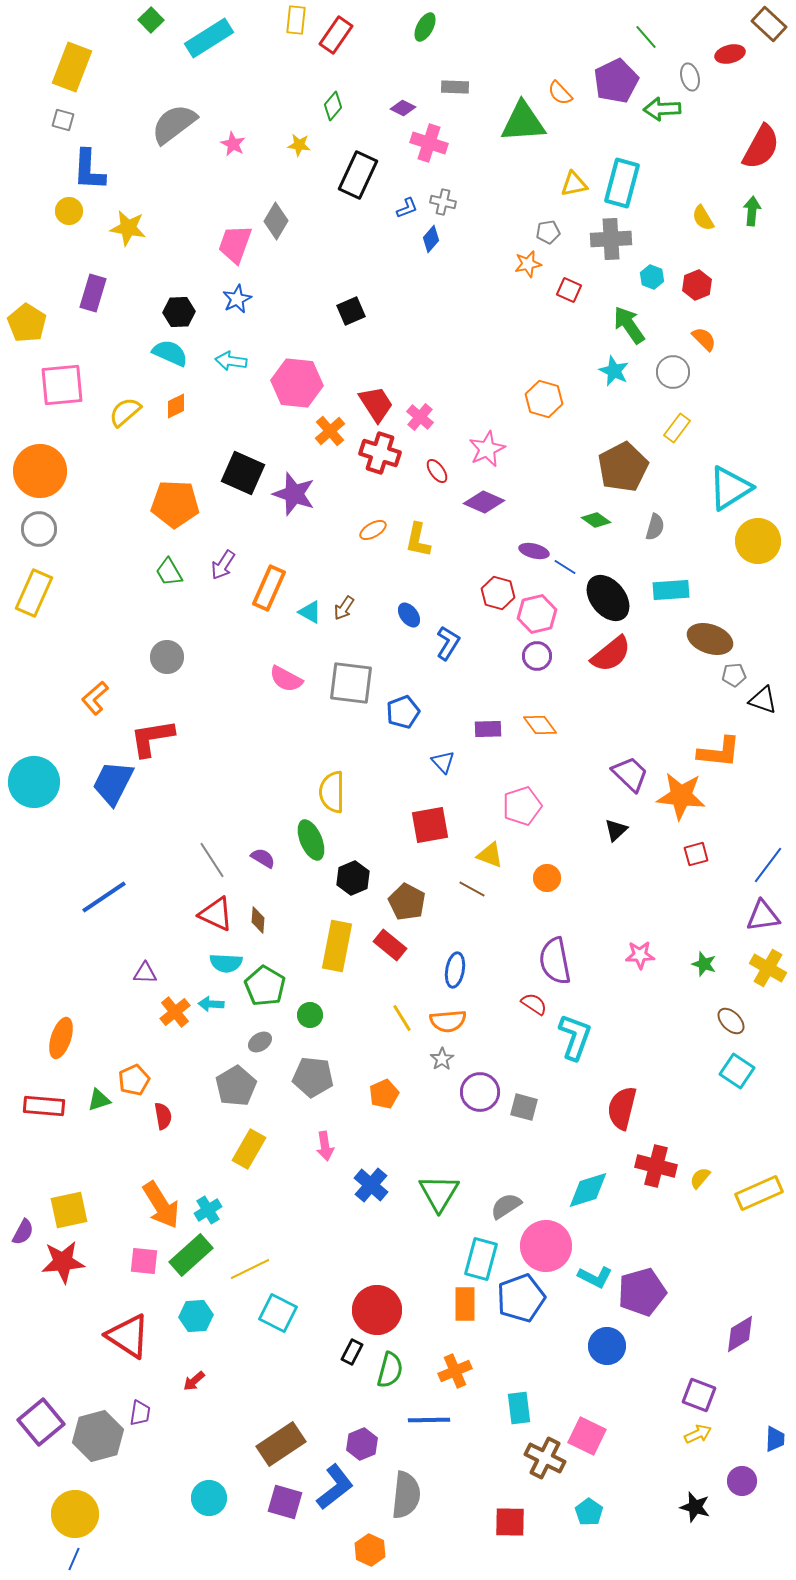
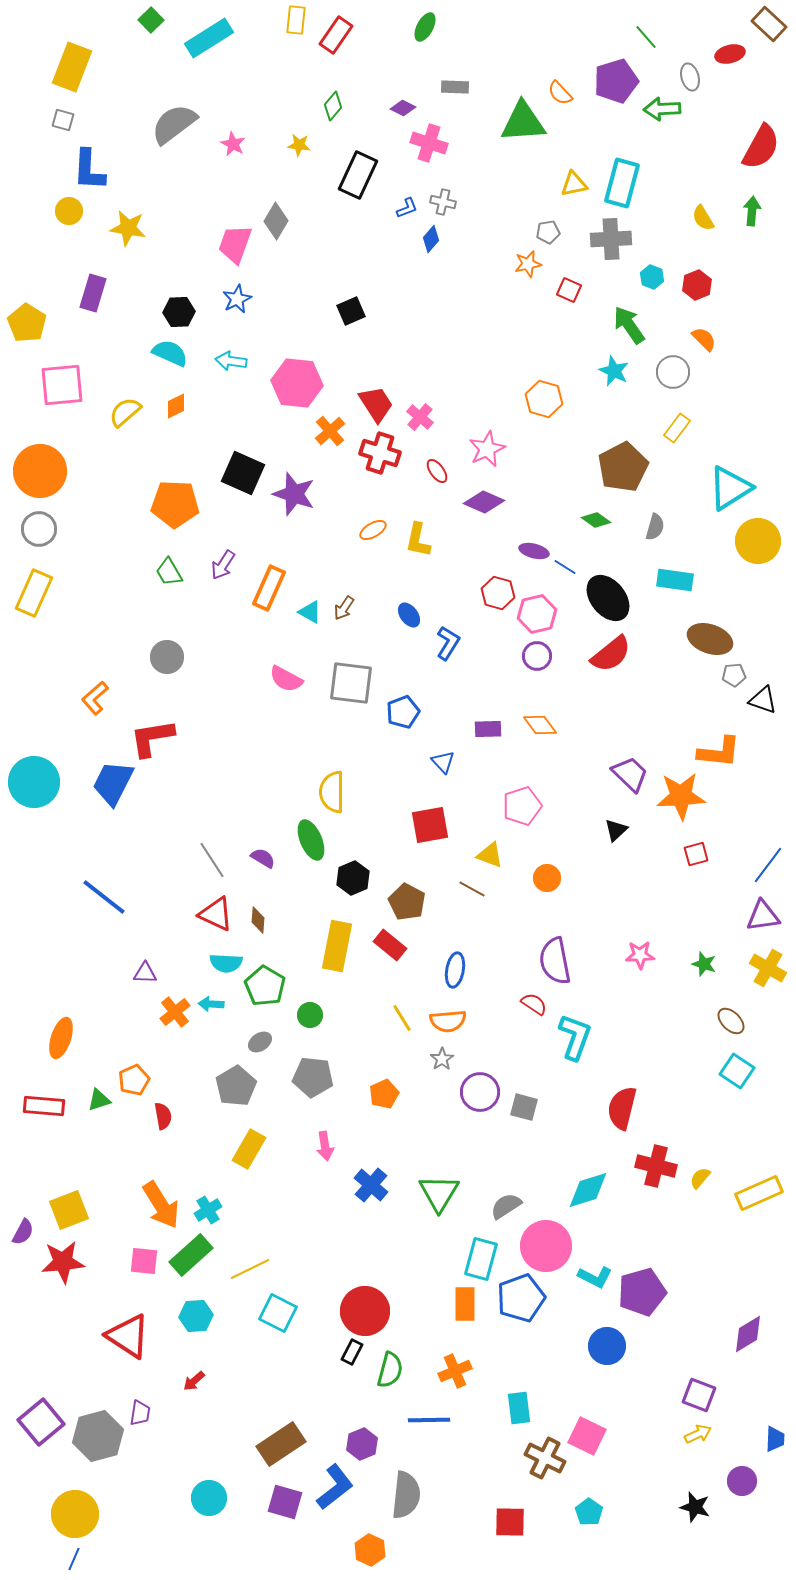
purple pentagon at (616, 81): rotated 9 degrees clockwise
cyan rectangle at (671, 590): moved 4 px right, 10 px up; rotated 12 degrees clockwise
orange star at (681, 796): rotated 9 degrees counterclockwise
blue line at (104, 897): rotated 72 degrees clockwise
yellow square at (69, 1210): rotated 9 degrees counterclockwise
red circle at (377, 1310): moved 12 px left, 1 px down
purple diamond at (740, 1334): moved 8 px right
